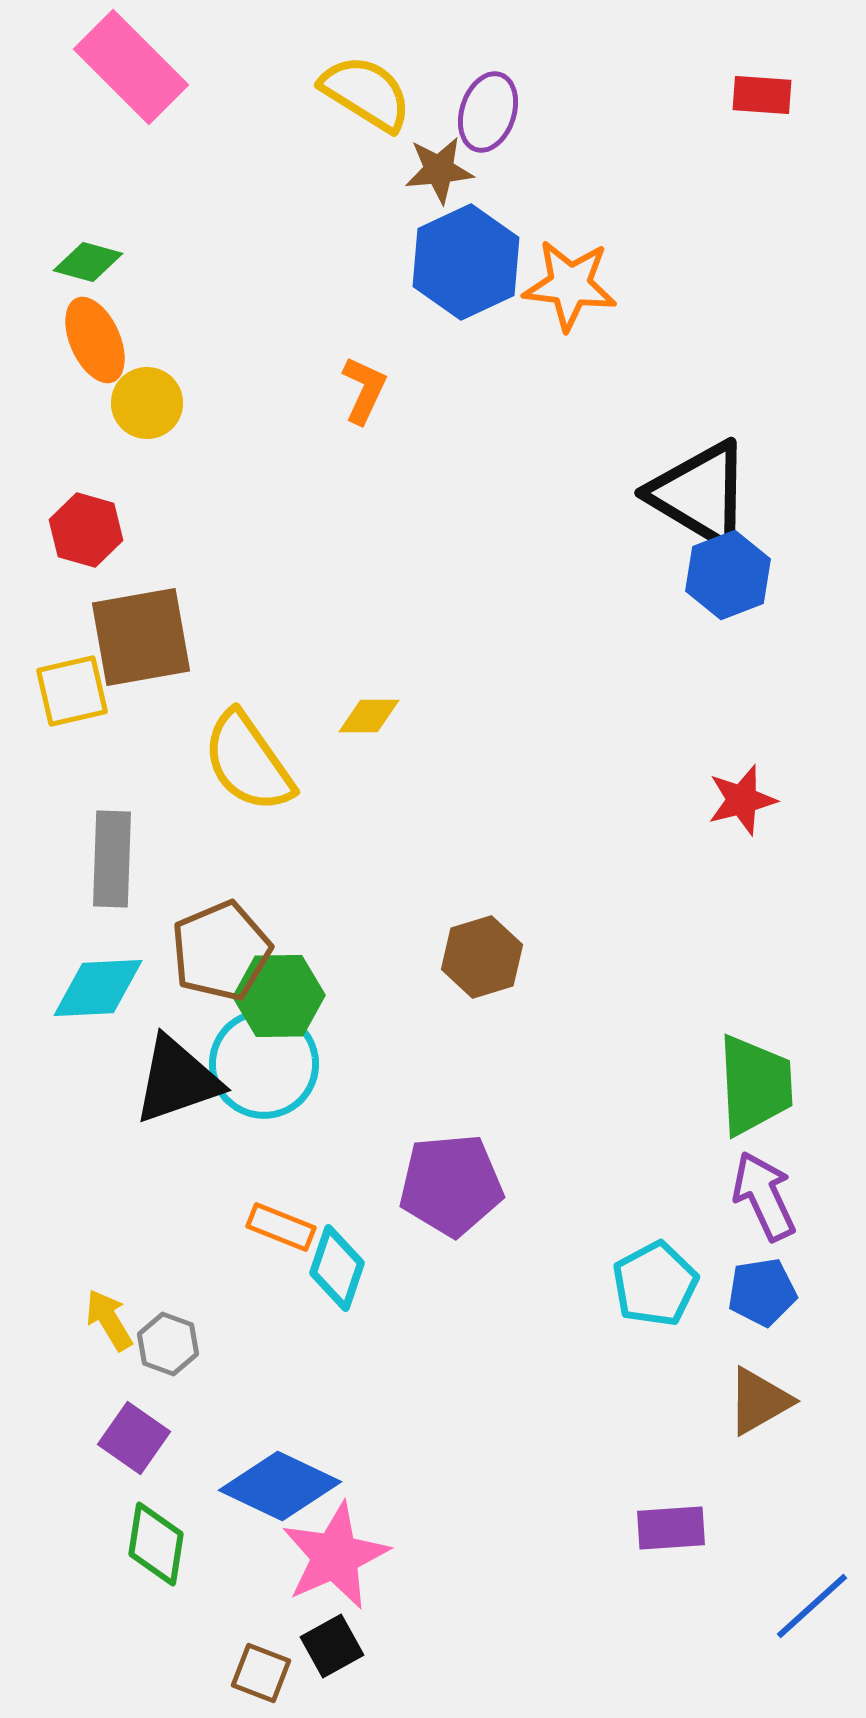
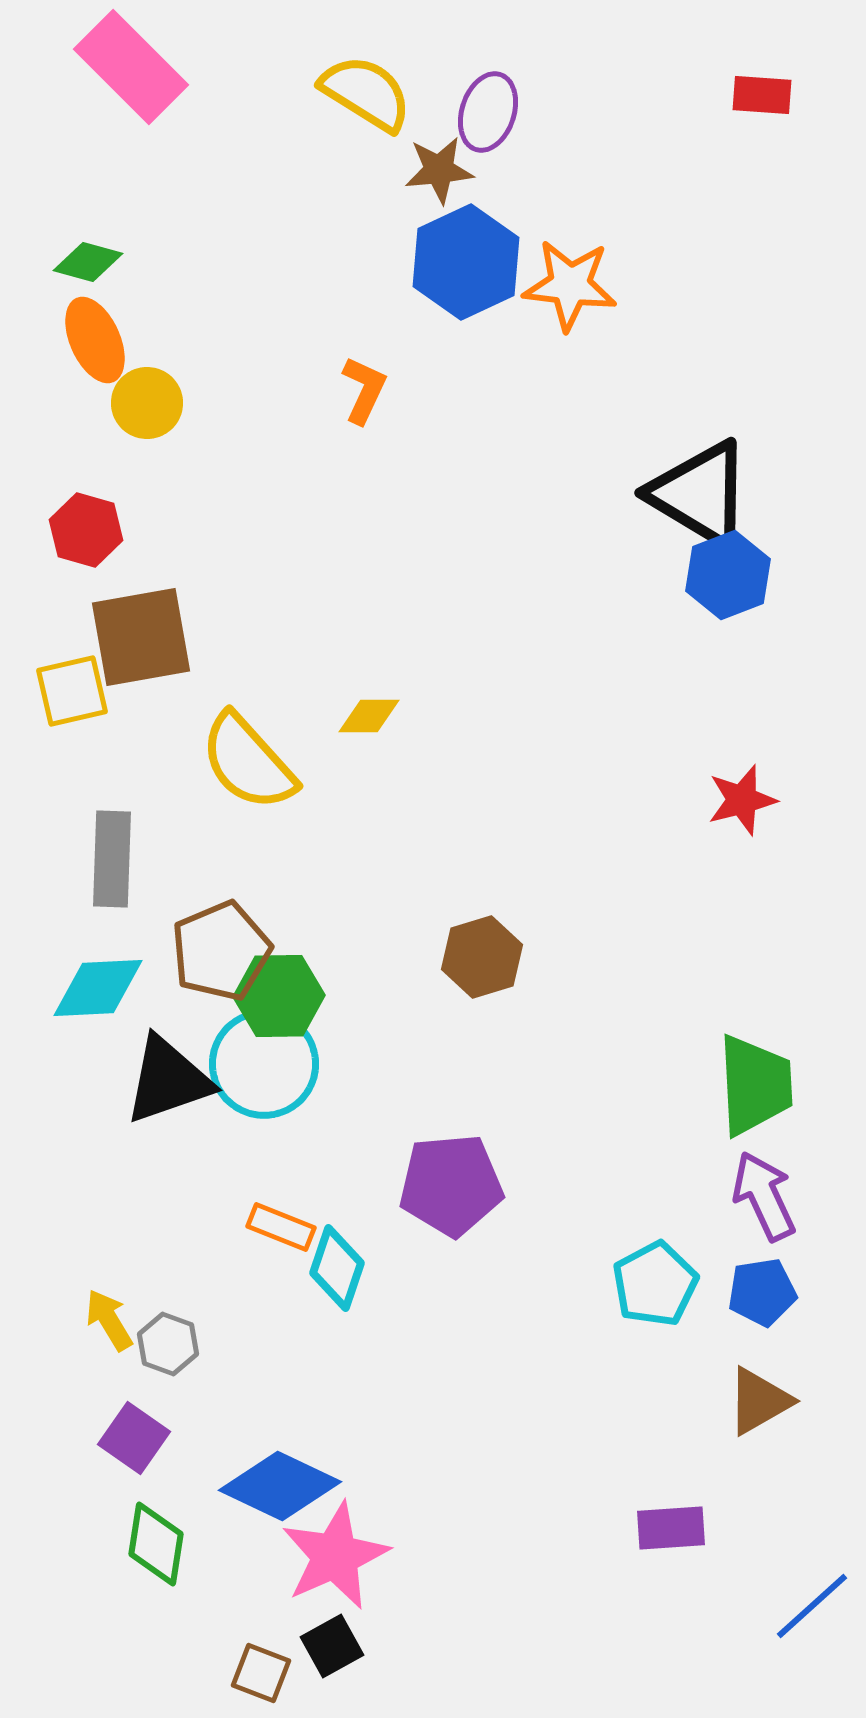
yellow semicircle at (248, 762): rotated 7 degrees counterclockwise
black triangle at (177, 1080): moved 9 px left
